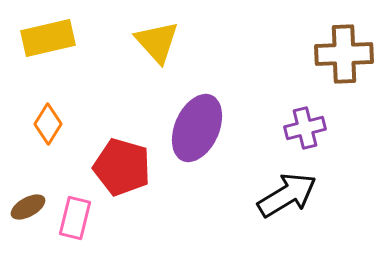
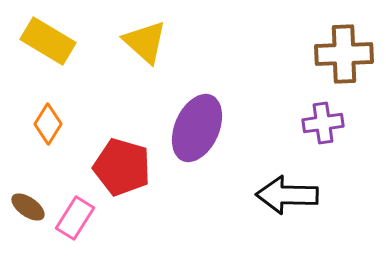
yellow rectangle: moved 3 px down; rotated 44 degrees clockwise
yellow triangle: moved 12 px left; rotated 6 degrees counterclockwise
purple cross: moved 18 px right, 5 px up; rotated 6 degrees clockwise
black arrow: rotated 148 degrees counterclockwise
brown ellipse: rotated 64 degrees clockwise
pink rectangle: rotated 18 degrees clockwise
